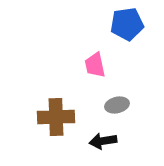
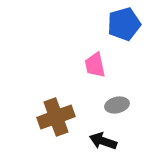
blue pentagon: moved 3 px left; rotated 8 degrees counterclockwise
brown cross: rotated 18 degrees counterclockwise
black arrow: rotated 28 degrees clockwise
